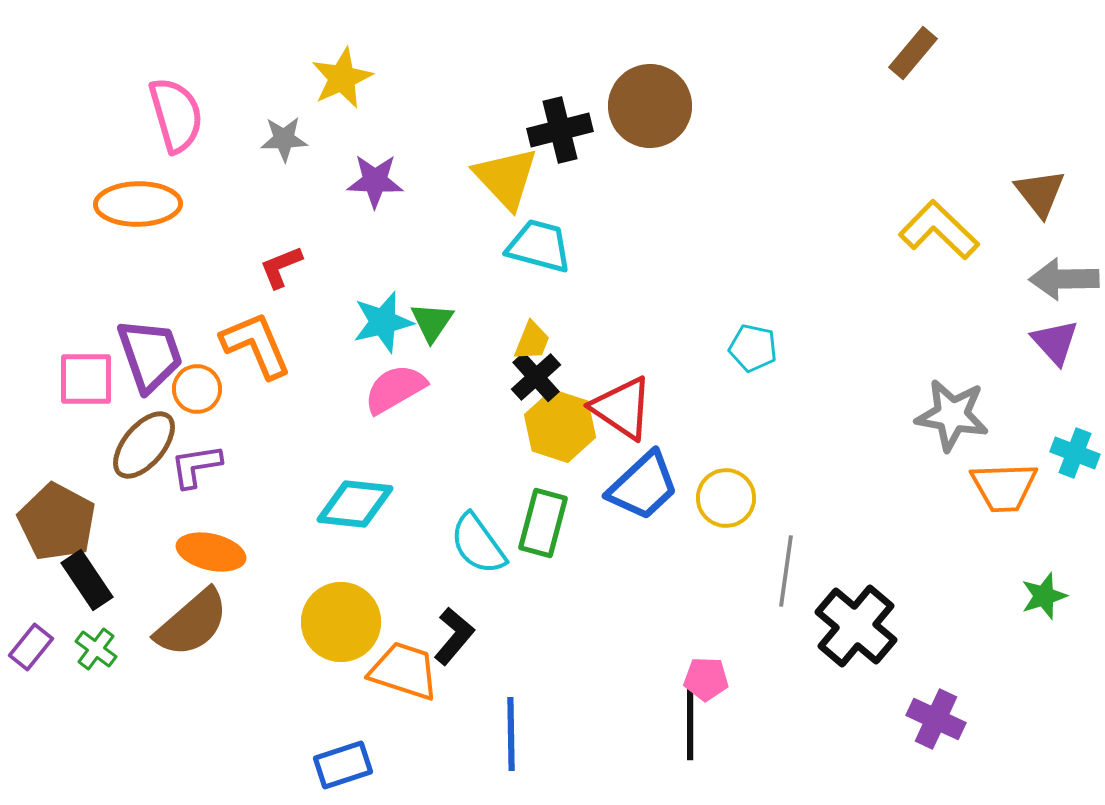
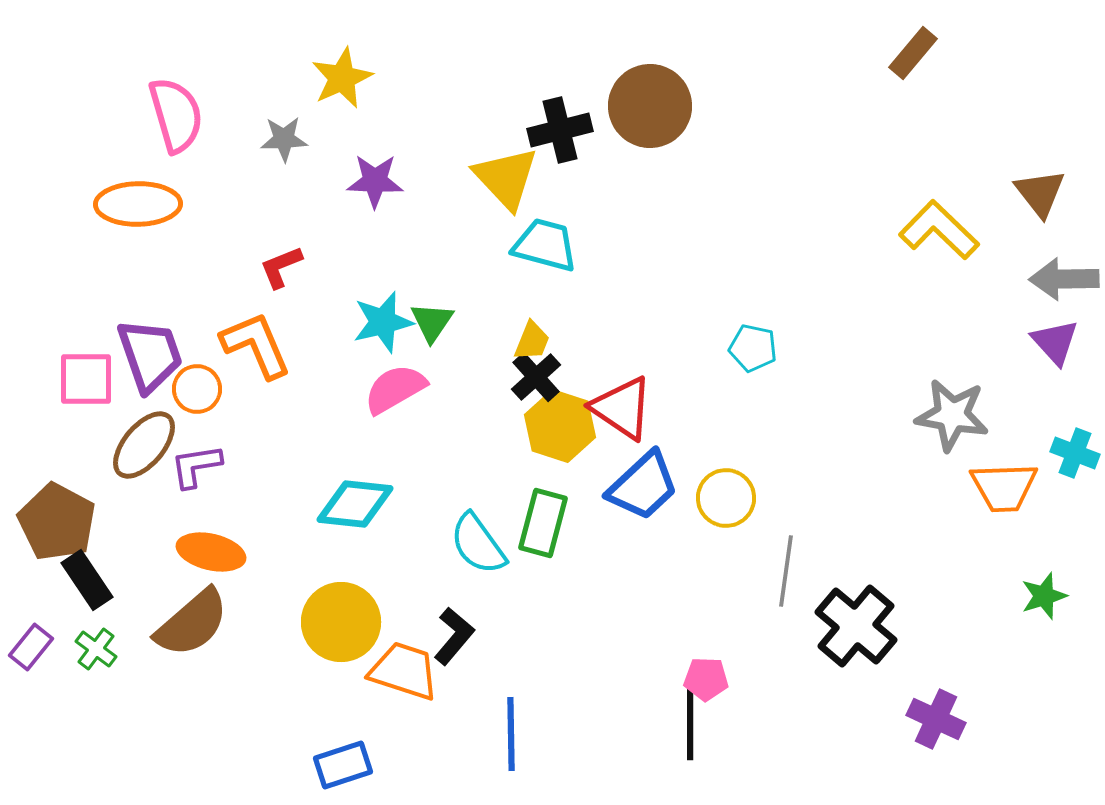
cyan trapezoid at (539, 246): moved 6 px right, 1 px up
